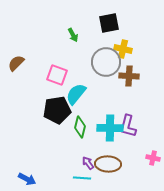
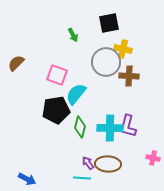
black pentagon: moved 1 px left
